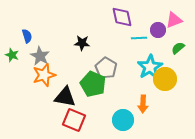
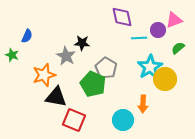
blue semicircle: rotated 40 degrees clockwise
gray star: moved 26 px right
black triangle: moved 9 px left
